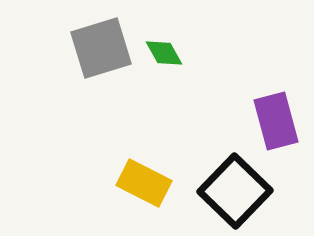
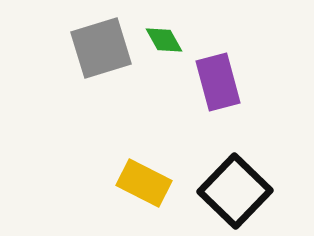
green diamond: moved 13 px up
purple rectangle: moved 58 px left, 39 px up
